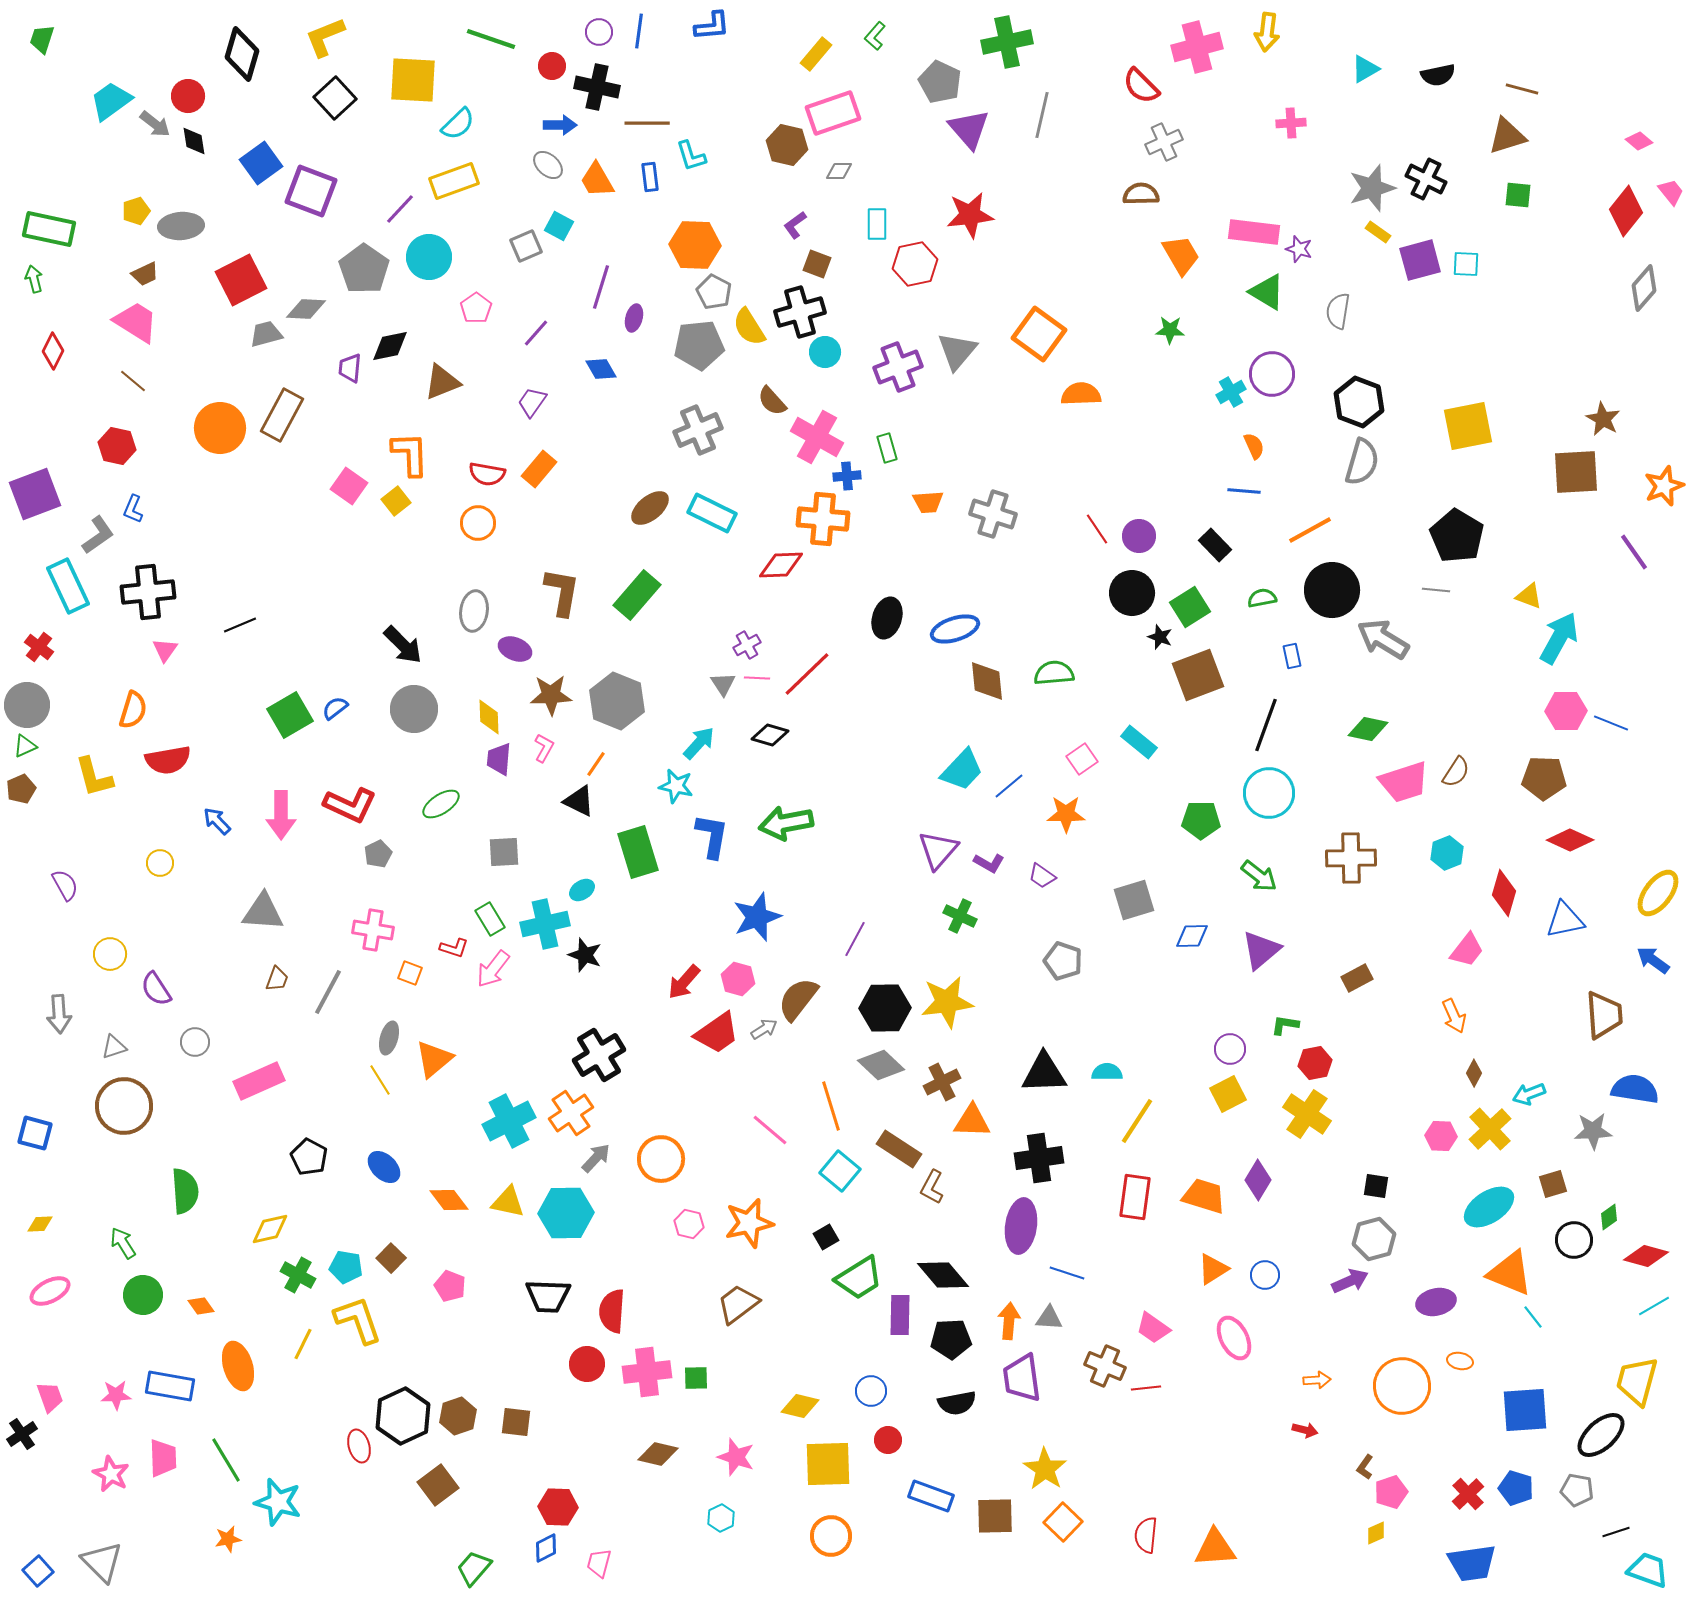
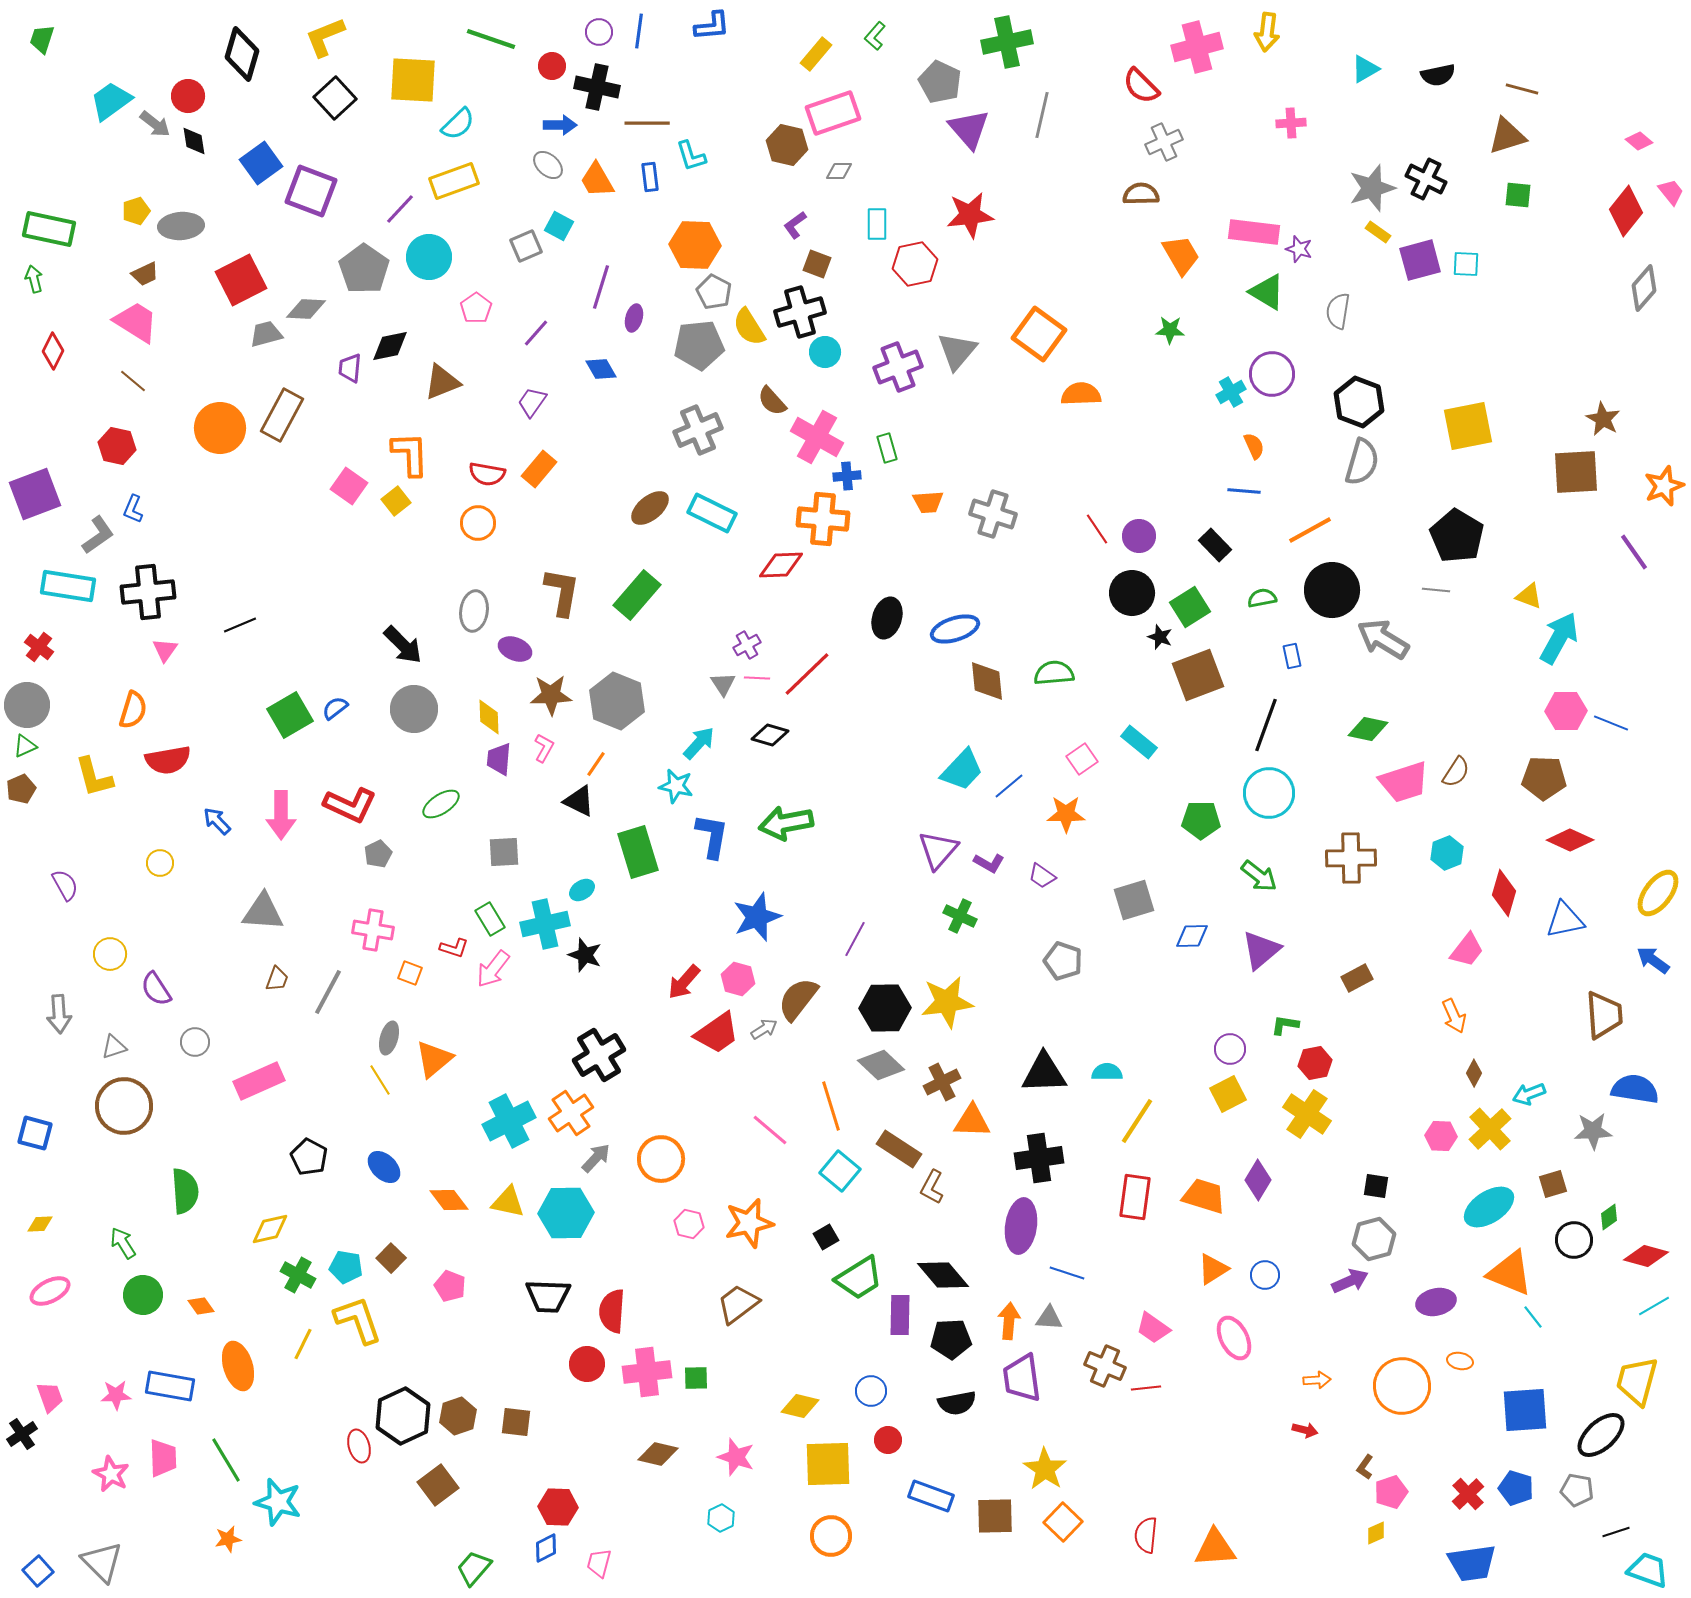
cyan rectangle at (68, 586): rotated 56 degrees counterclockwise
